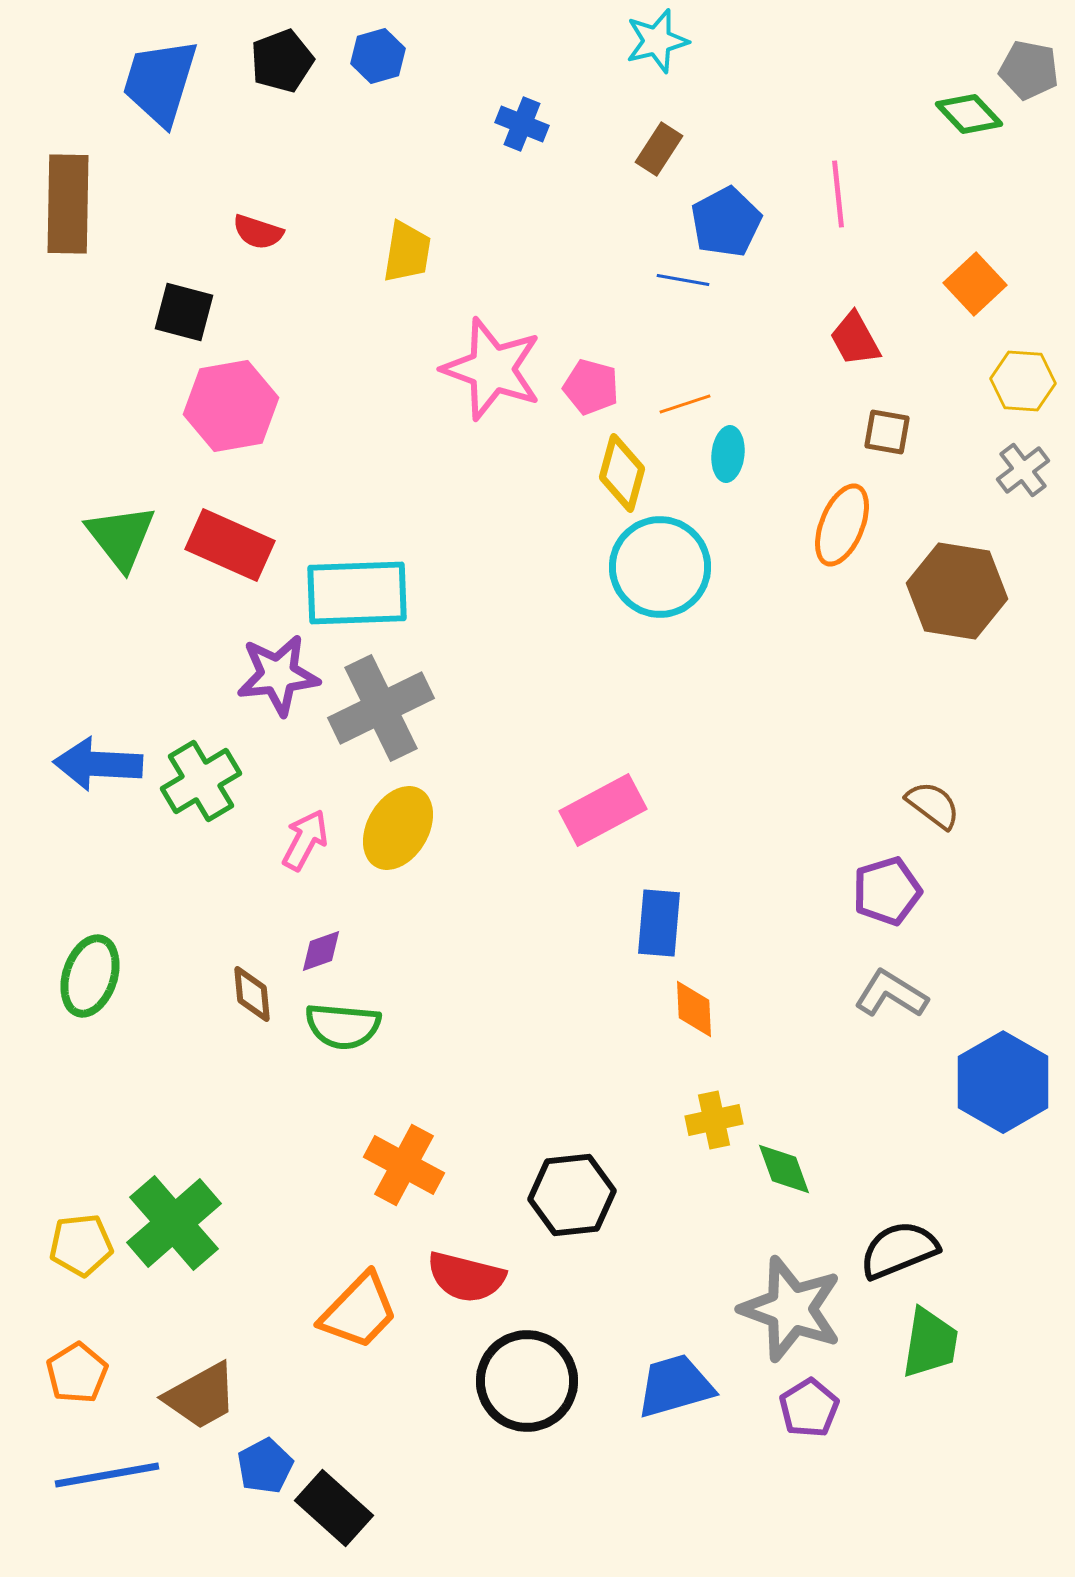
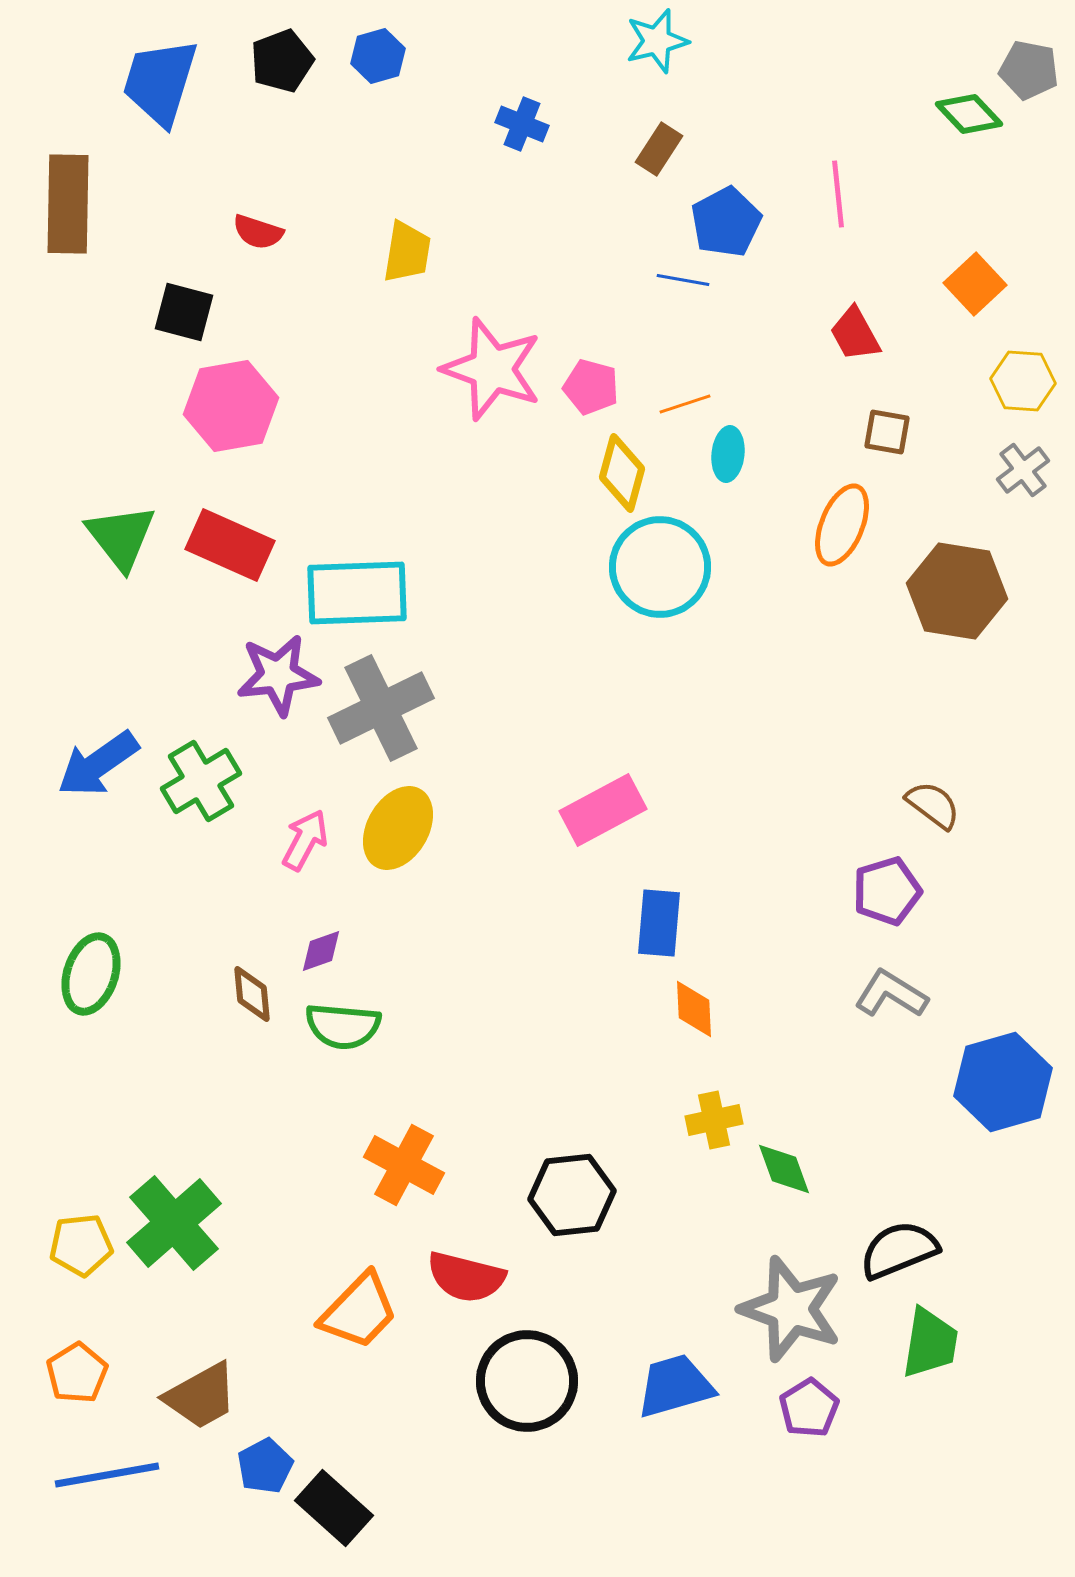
red trapezoid at (855, 339): moved 5 px up
blue arrow at (98, 764): rotated 38 degrees counterclockwise
green ellipse at (90, 976): moved 1 px right, 2 px up
blue hexagon at (1003, 1082): rotated 14 degrees clockwise
